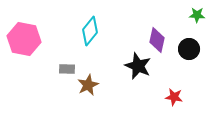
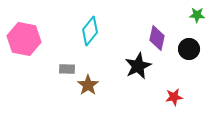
purple diamond: moved 2 px up
black star: rotated 24 degrees clockwise
brown star: rotated 10 degrees counterclockwise
red star: rotated 18 degrees counterclockwise
